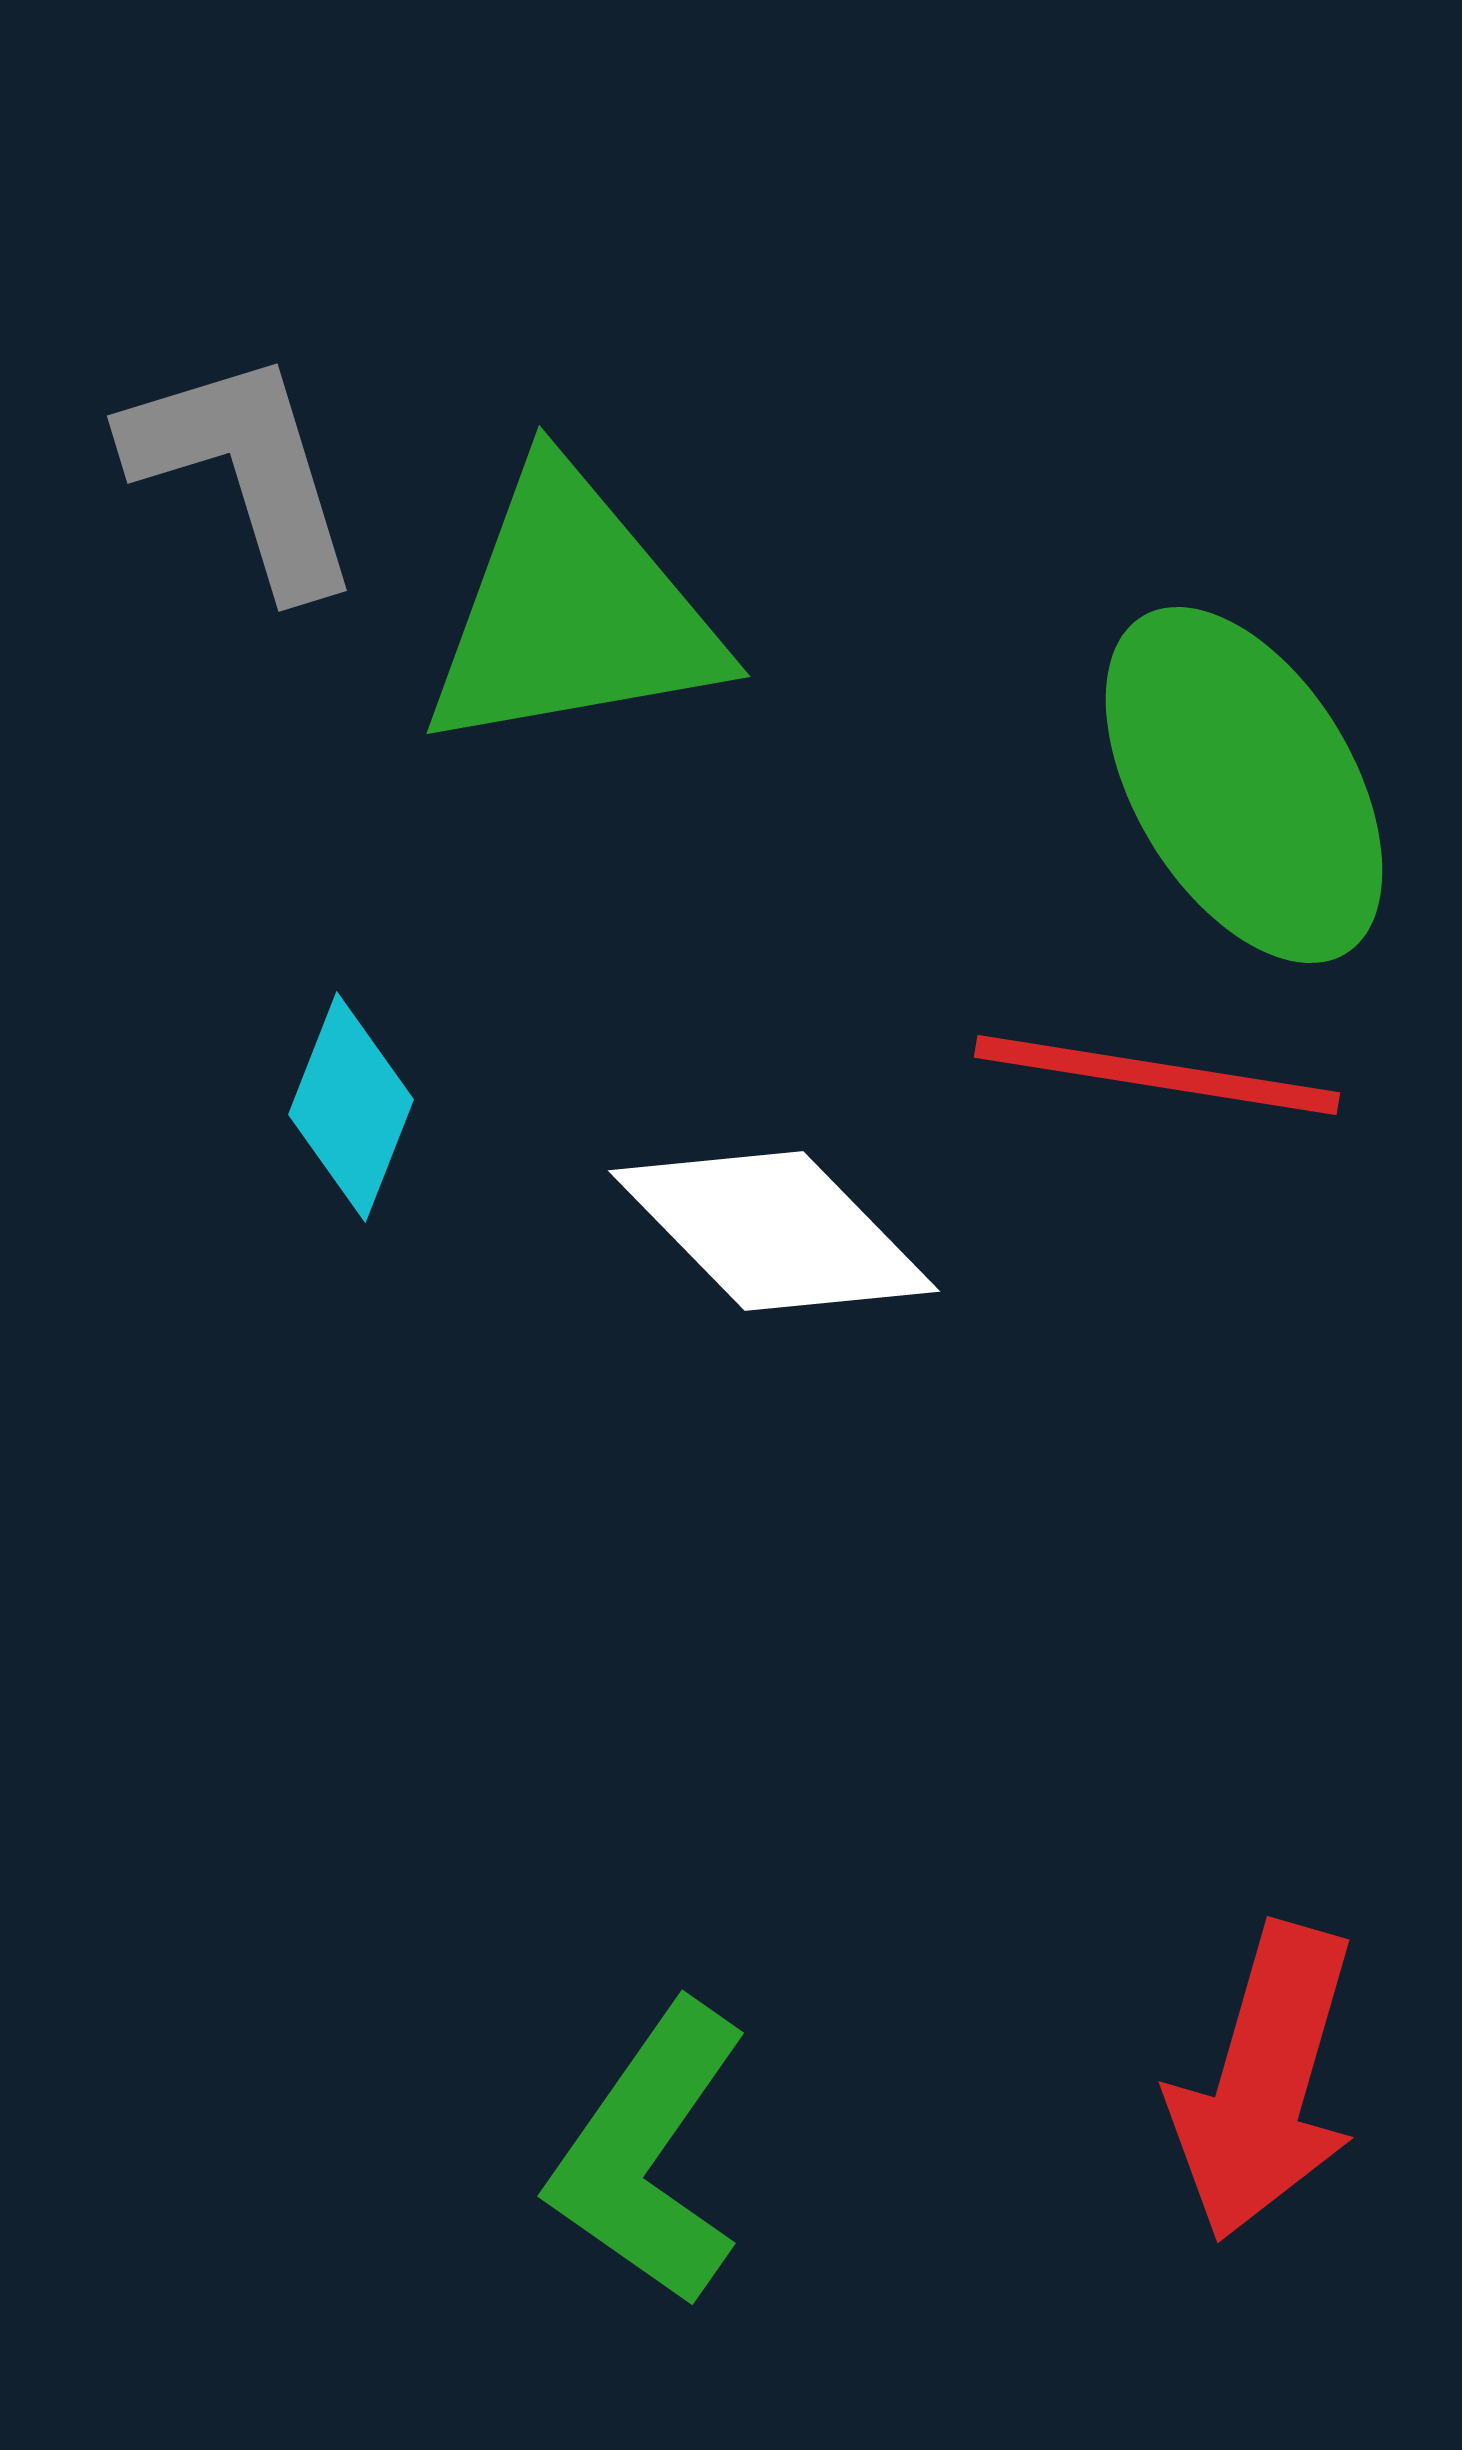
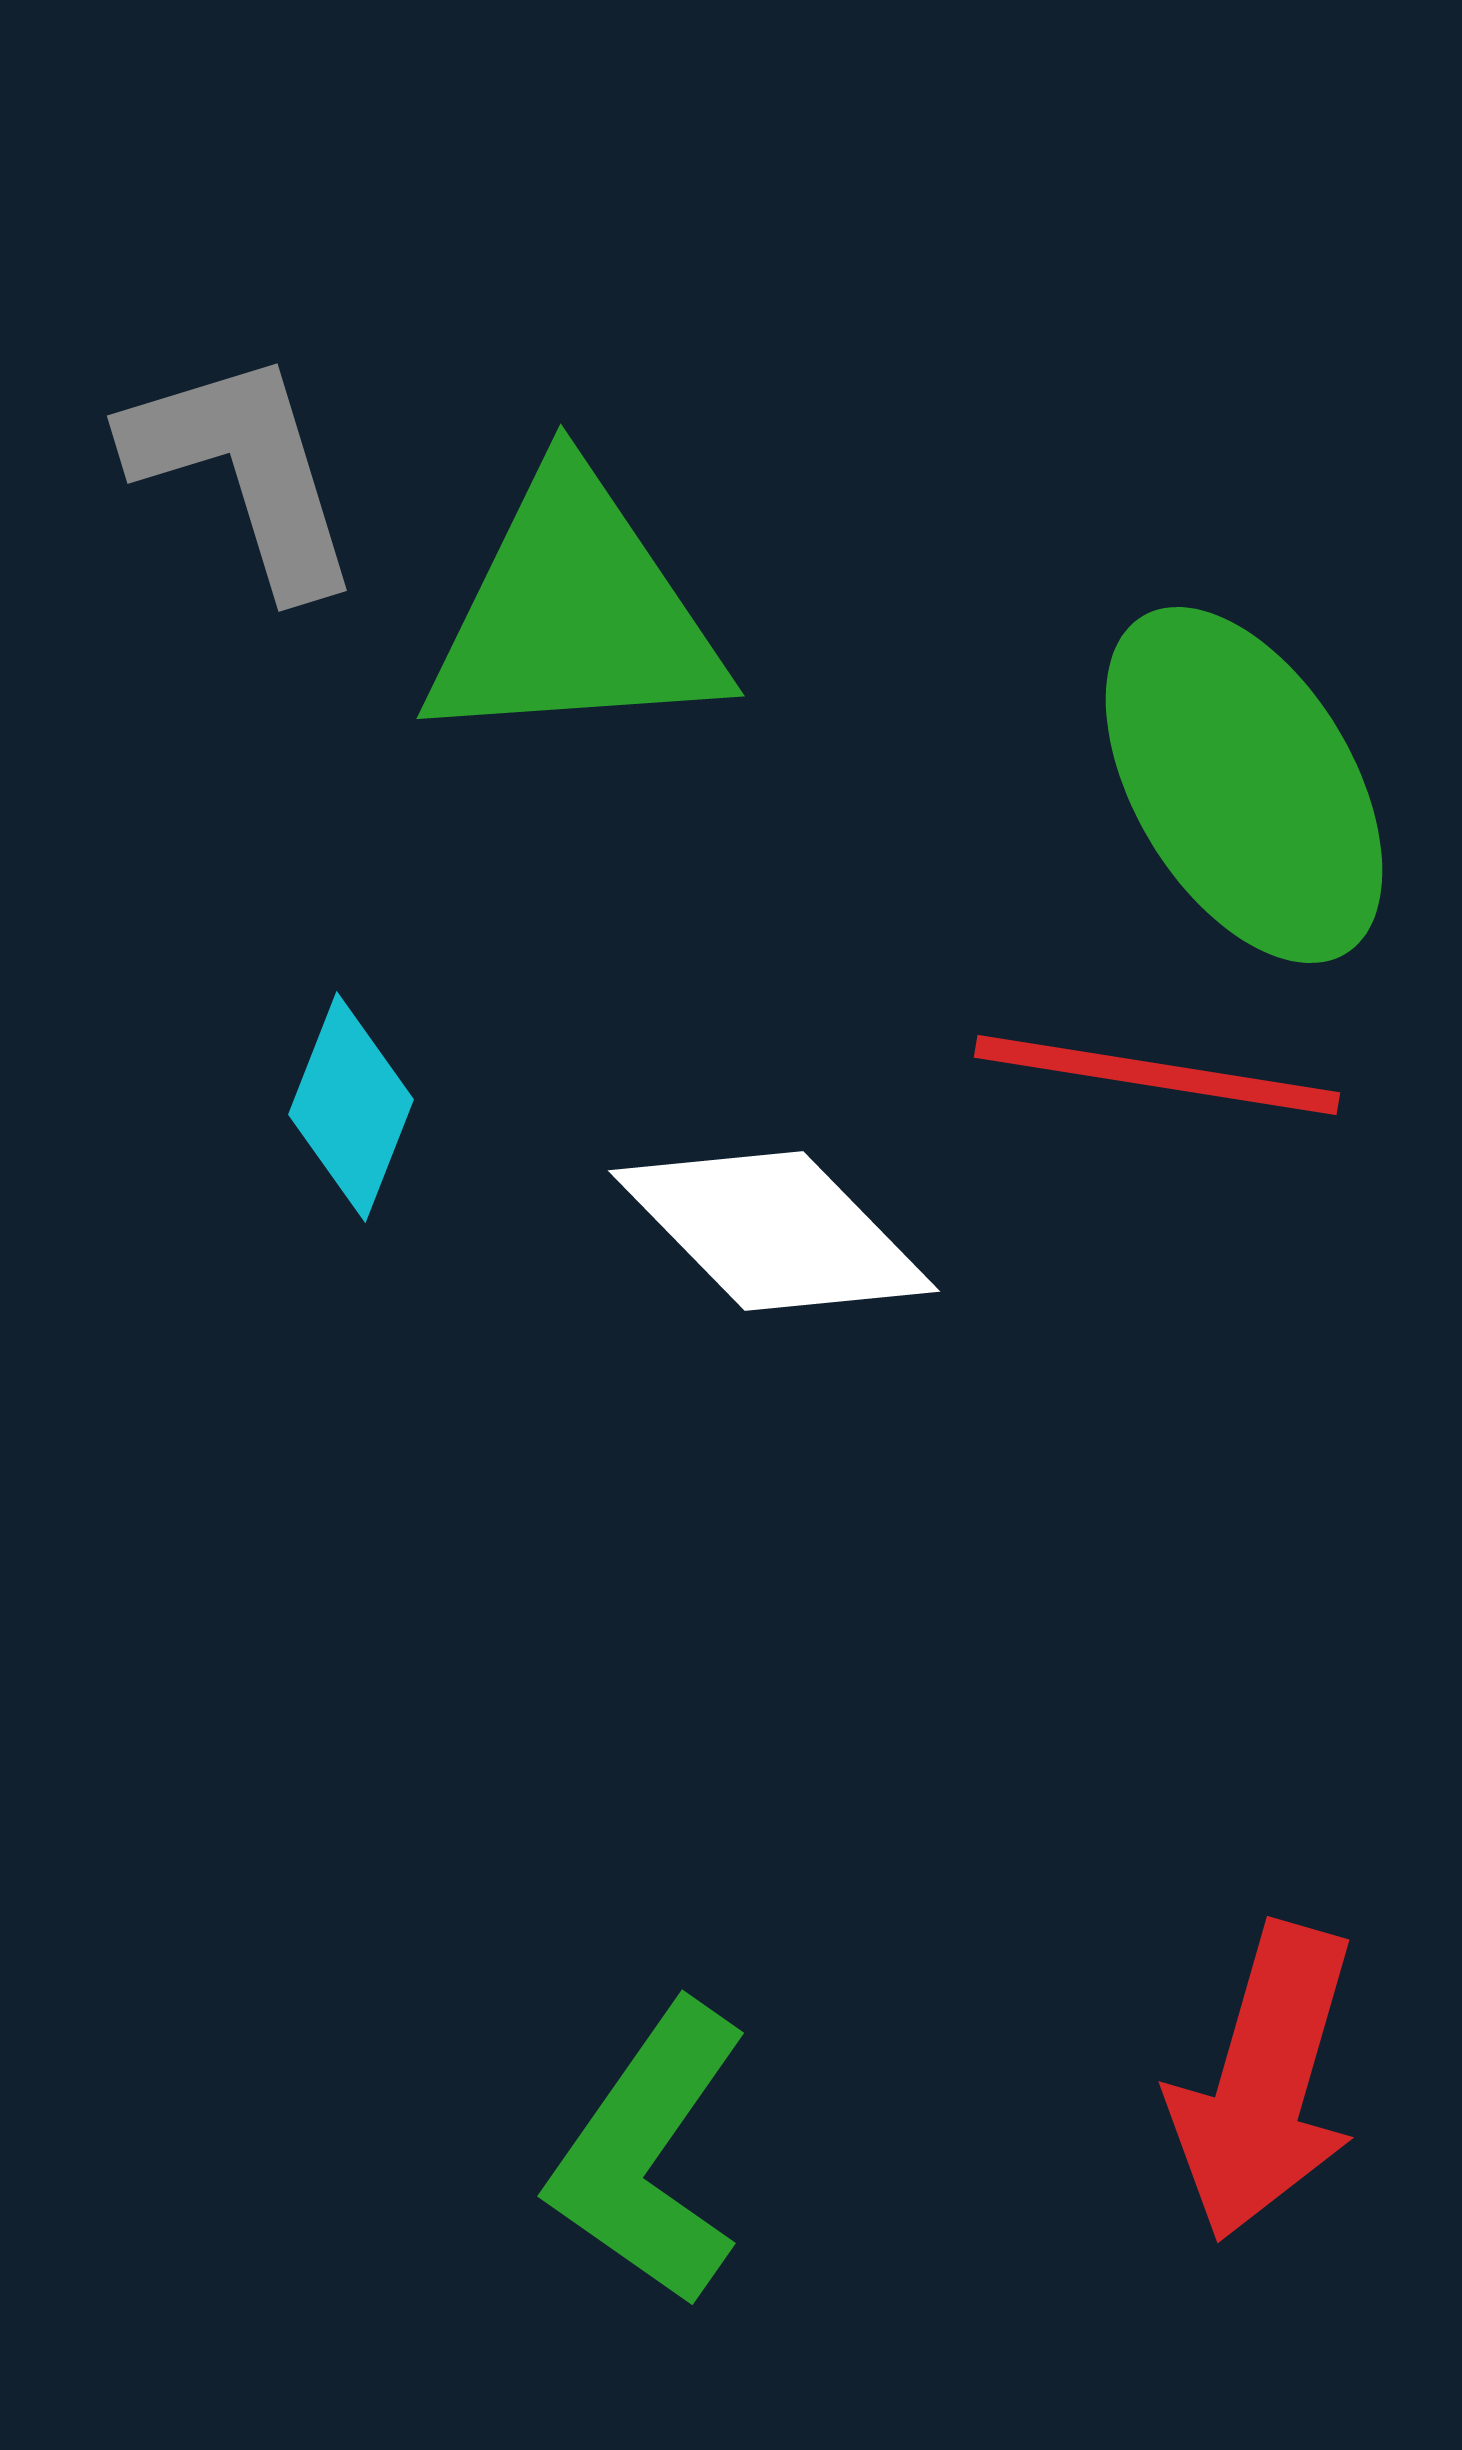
green triangle: moved 2 px right, 1 px down; rotated 6 degrees clockwise
